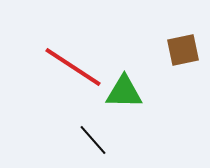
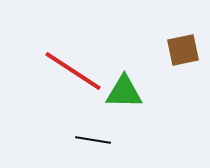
red line: moved 4 px down
black line: rotated 40 degrees counterclockwise
